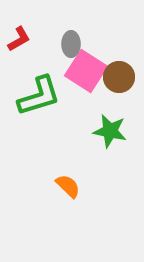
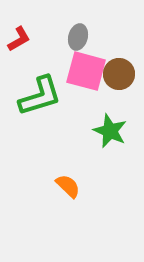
gray ellipse: moved 7 px right, 7 px up; rotated 15 degrees clockwise
pink square: rotated 18 degrees counterclockwise
brown circle: moved 3 px up
green L-shape: moved 1 px right
green star: rotated 12 degrees clockwise
